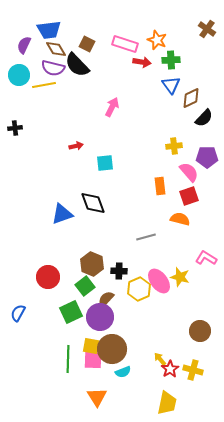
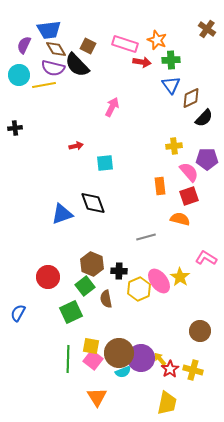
brown square at (87, 44): moved 1 px right, 2 px down
purple pentagon at (207, 157): moved 2 px down
yellow star at (180, 277): rotated 18 degrees clockwise
brown semicircle at (106, 299): rotated 54 degrees counterclockwise
purple circle at (100, 317): moved 41 px right, 41 px down
brown circle at (112, 349): moved 7 px right, 4 px down
pink square at (93, 360): rotated 36 degrees clockwise
